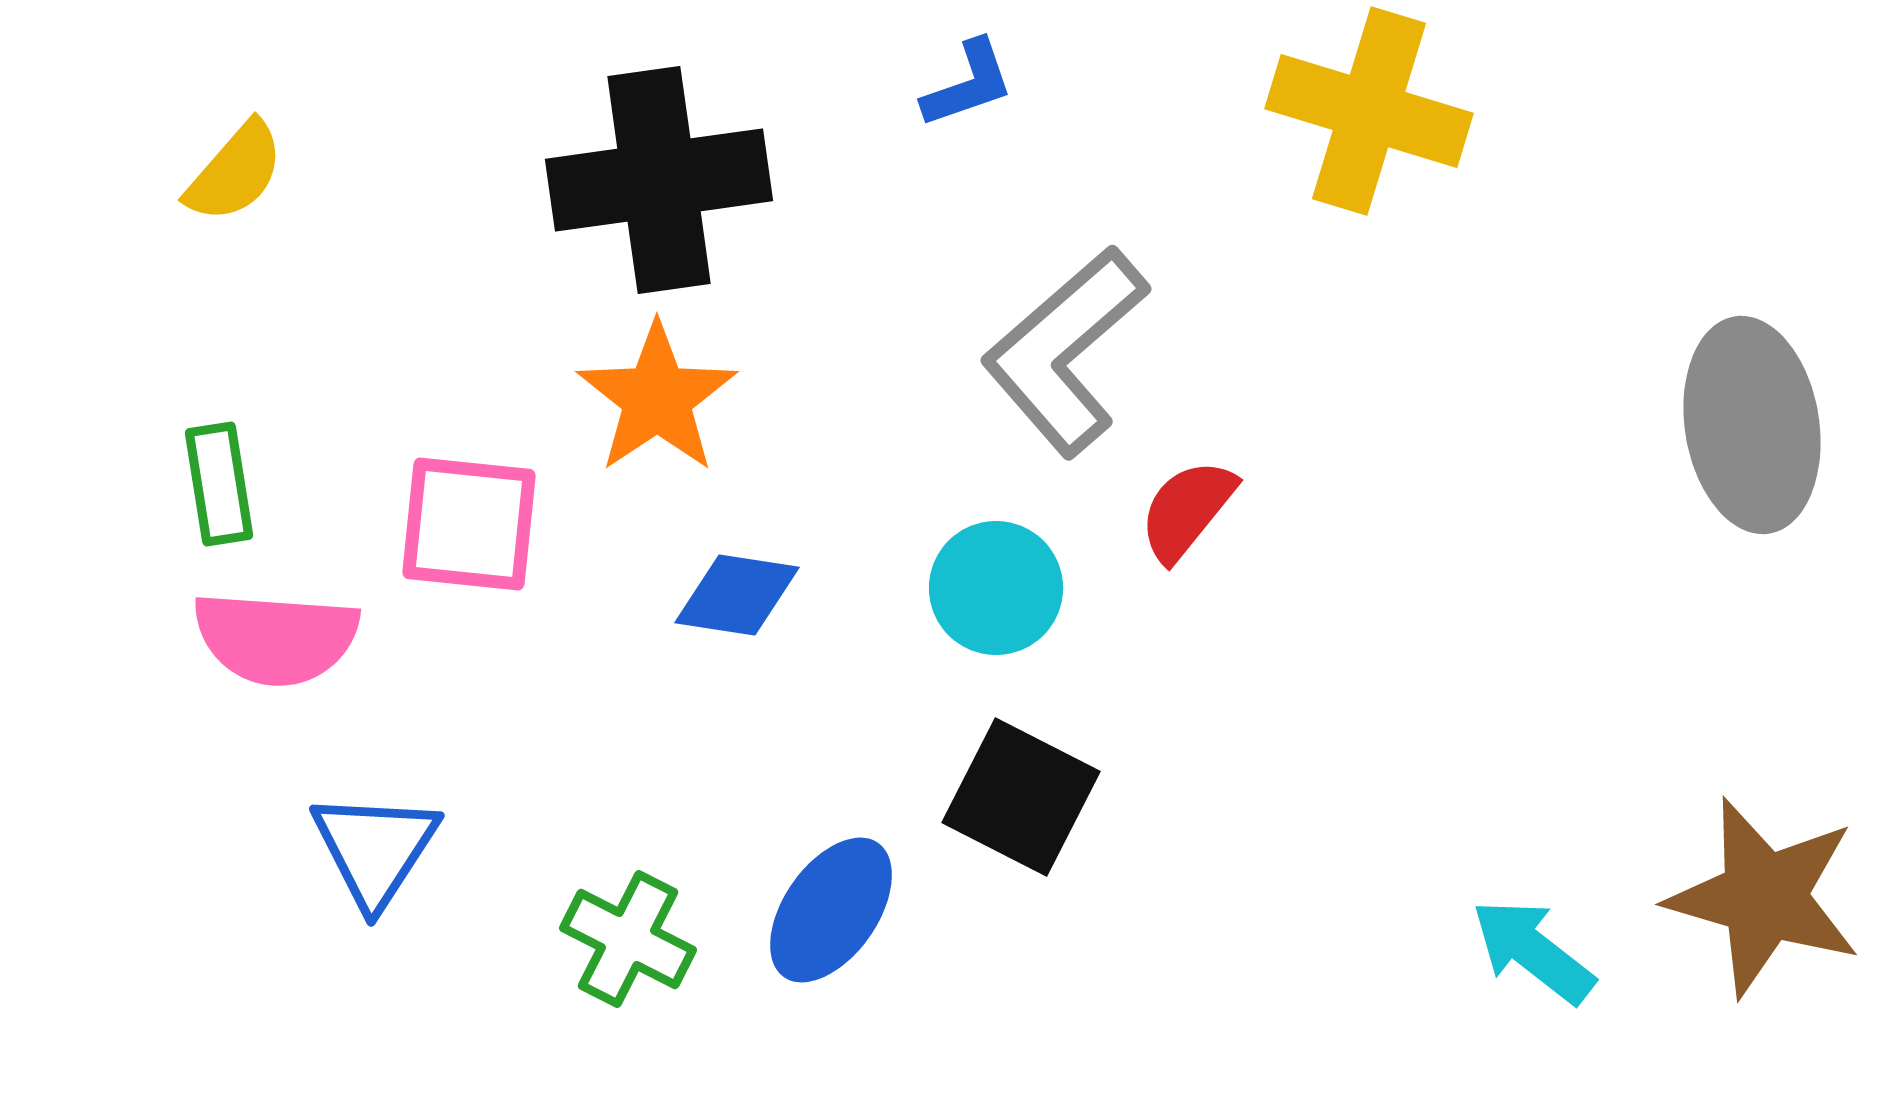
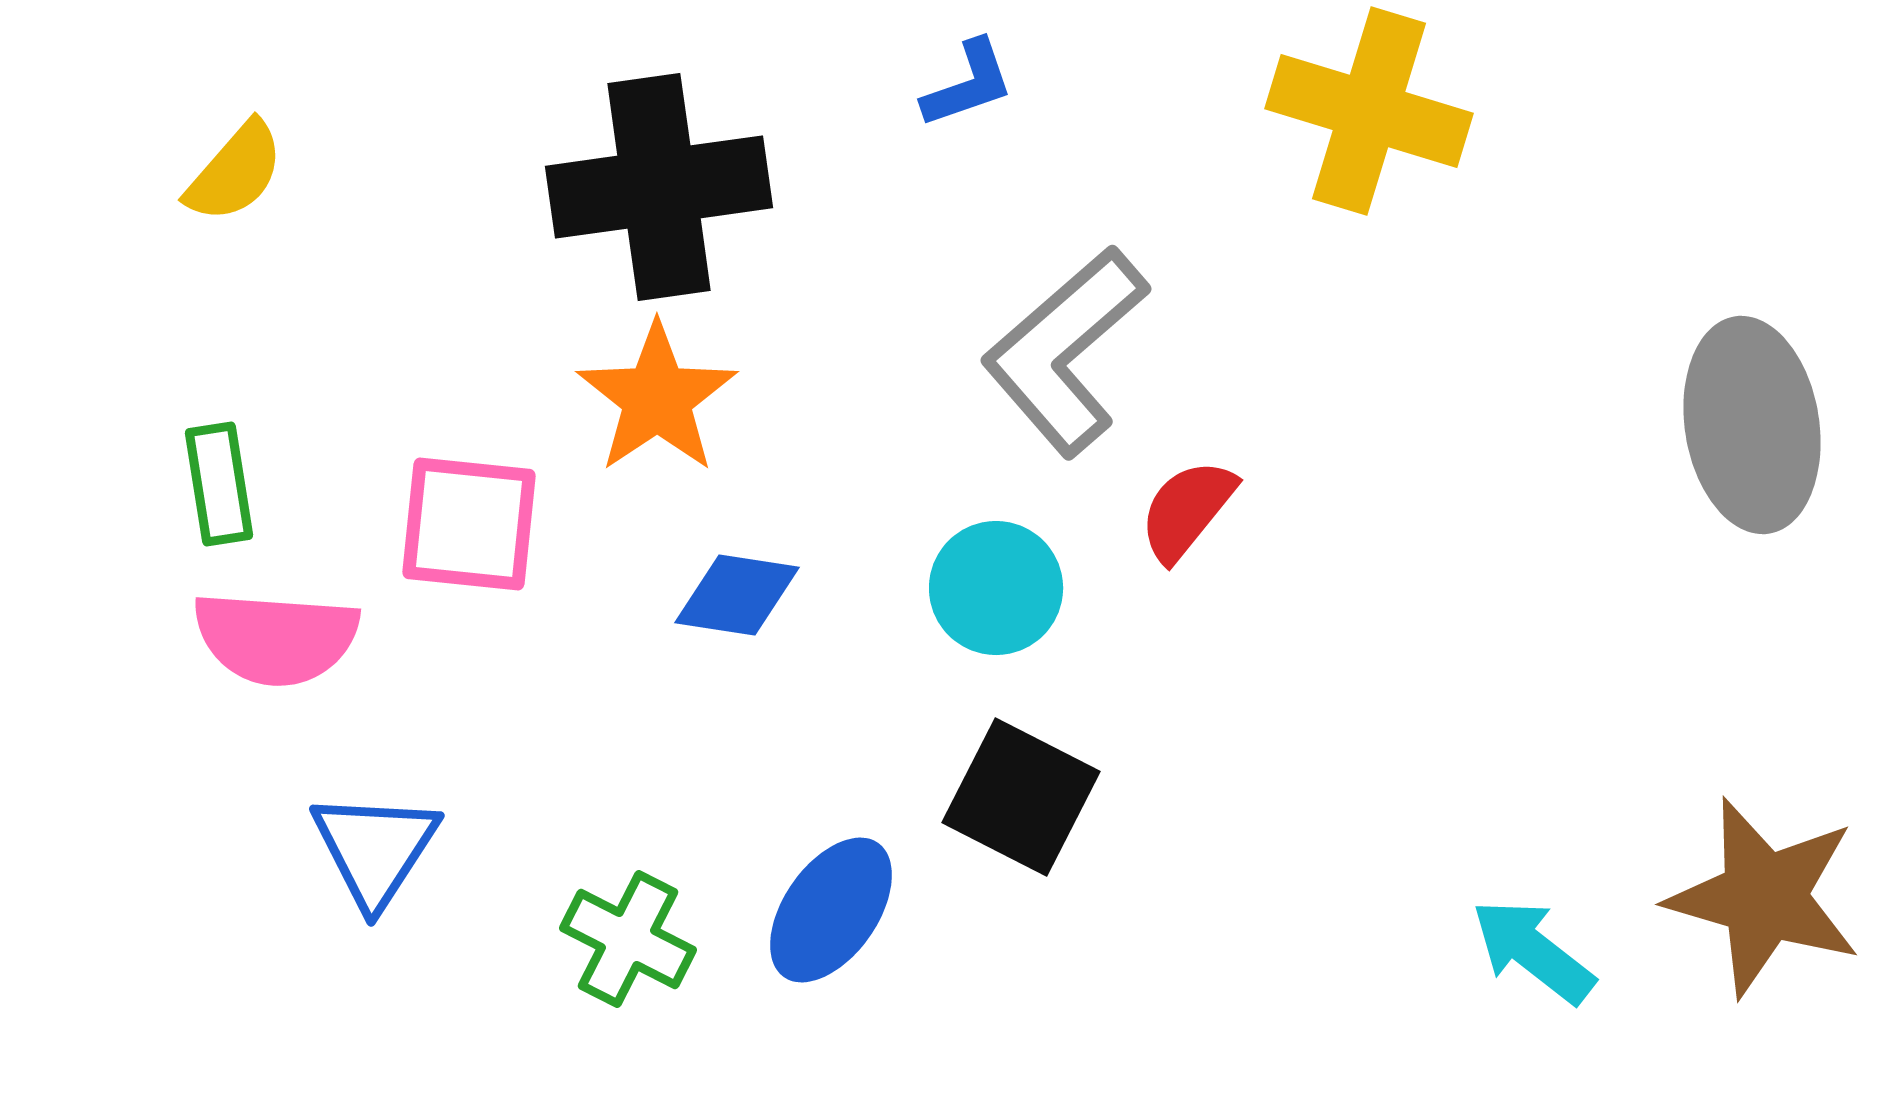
black cross: moved 7 px down
